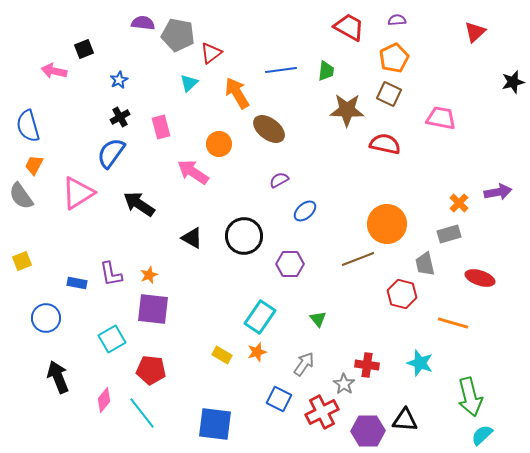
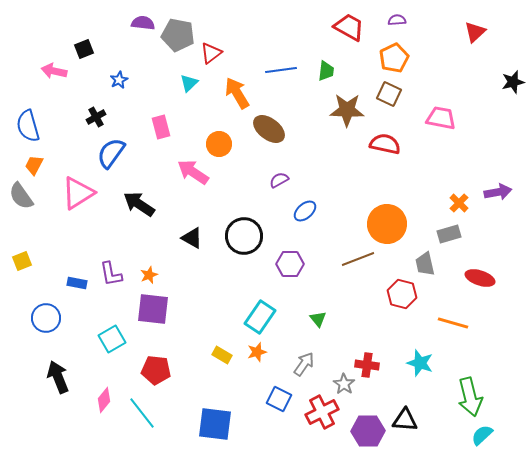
black cross at (120, 117): moved 24 px left
red pentagon at (151, 370): moved 5 px right
